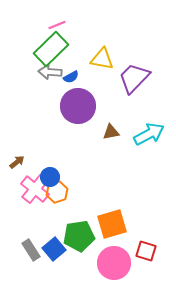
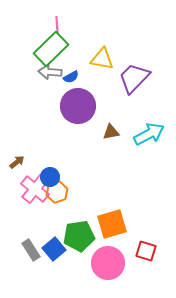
pink line: rotated 72 degrees counterclockwise
pink circle: moved 6 px left
